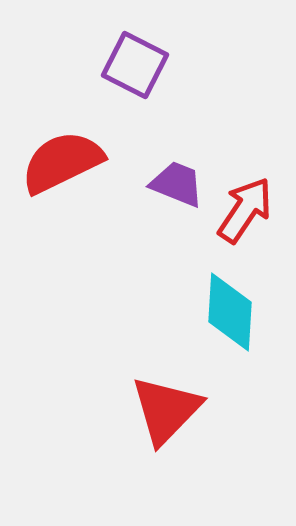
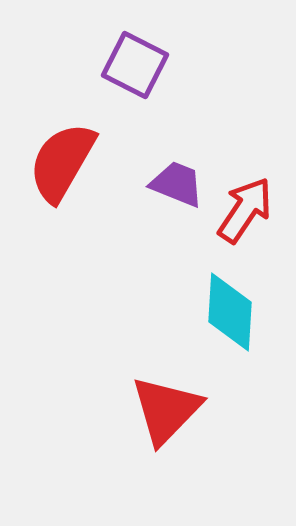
red semicircle: rotated 34 degrees counterclockwise
